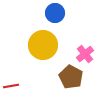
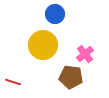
blue circle: moved 1 px down
brown pentagon: rotated 20 degrees counterclockwise
red line: moved 2 px right, 4 px up; rotated 28 degrees clockwise
